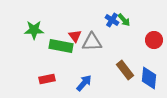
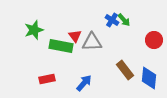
green star: rotated 18 degrees counterclockwise
